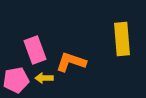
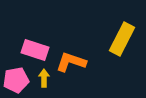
yellow rectangle: rotated 32 degrees clockwise
pink rectangle: rotated 52 degrees counterclockwise
yellow arrow: rotated 90 degrees clockwise
